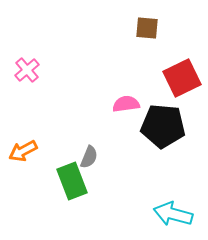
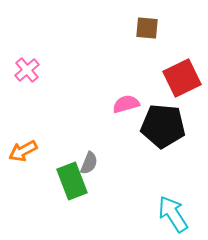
pink semicircle: rotated 8 degrees counterclockwise
gray semicircle: moved 6 px down
cyan arrow: rotated 42 degrees clockwise
